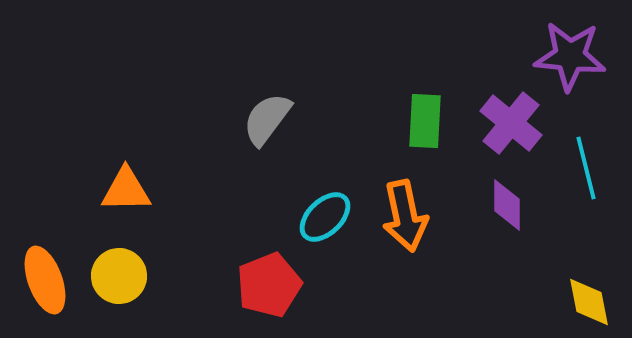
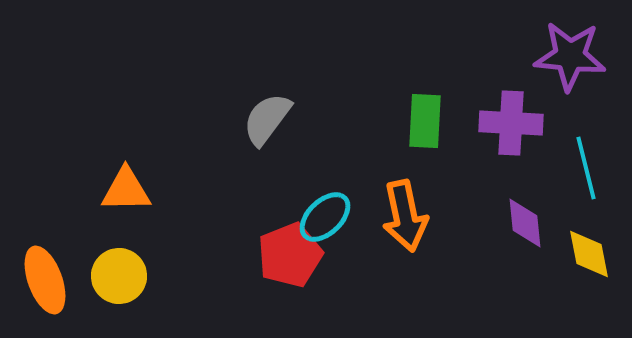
purple cross: rotated 36 degrees counterclockwise
purple diamond: moved 18 px right, 18 px down; rotated 6 degrees counterclockwise
red pentagon: moved 21 px right, 30 px up
yellow diamond: moved 48 px up
